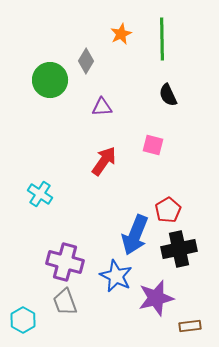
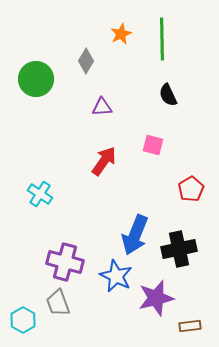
green circle: moved 14 px left, 1 px up
red pentagon: moved 23 px right, 21 px up
gray trapezoid: moved 7 px left, 1 px down
